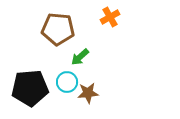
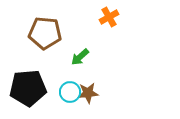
orange cross: moved 1 px left
brown pentagon: moved 13 px left, 4 px down
cyan circle: moved 3 px right, 10 px down
black pentagon: moved 2 px left
